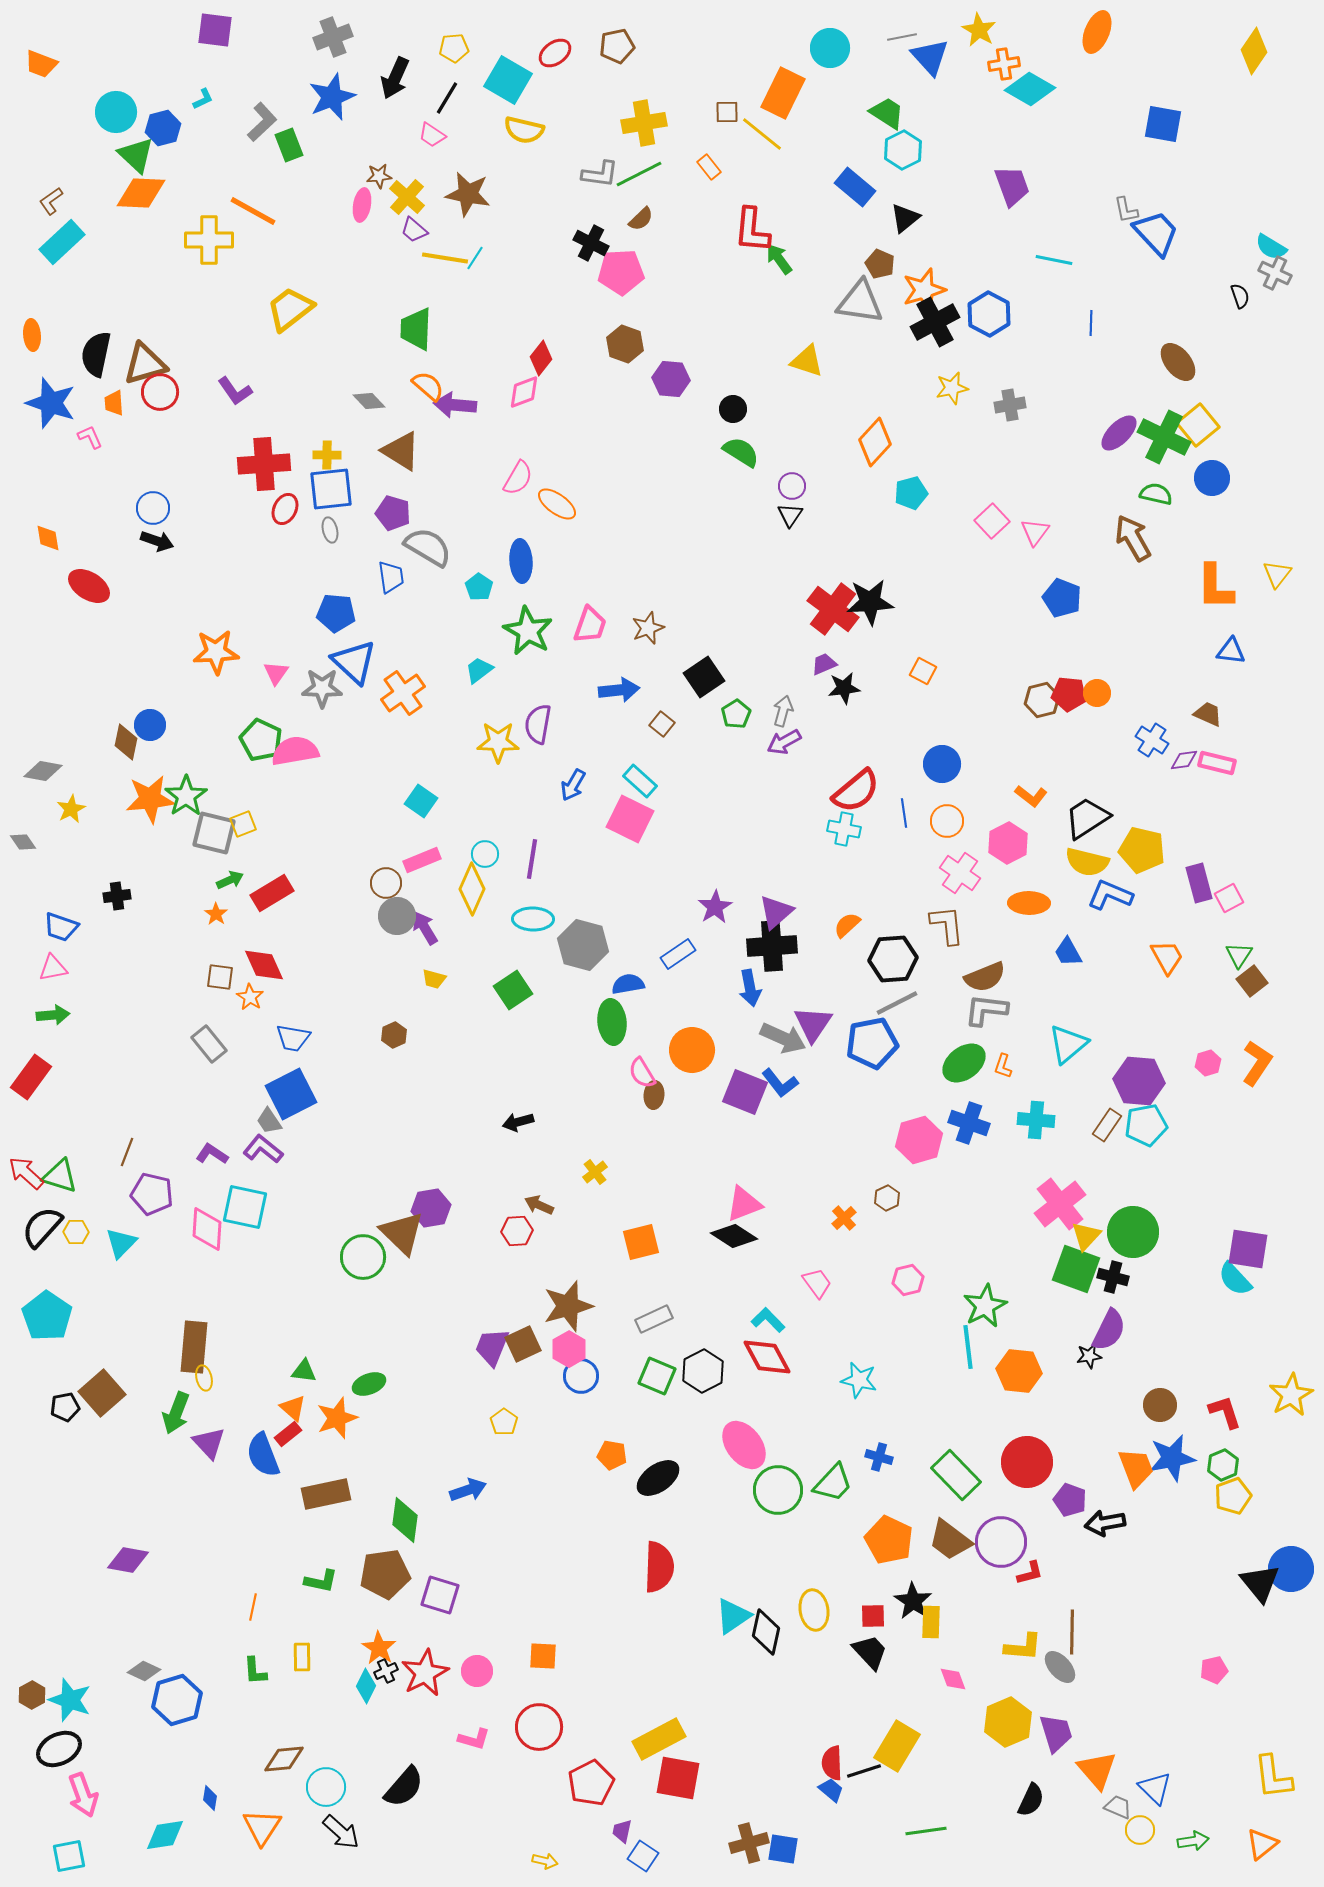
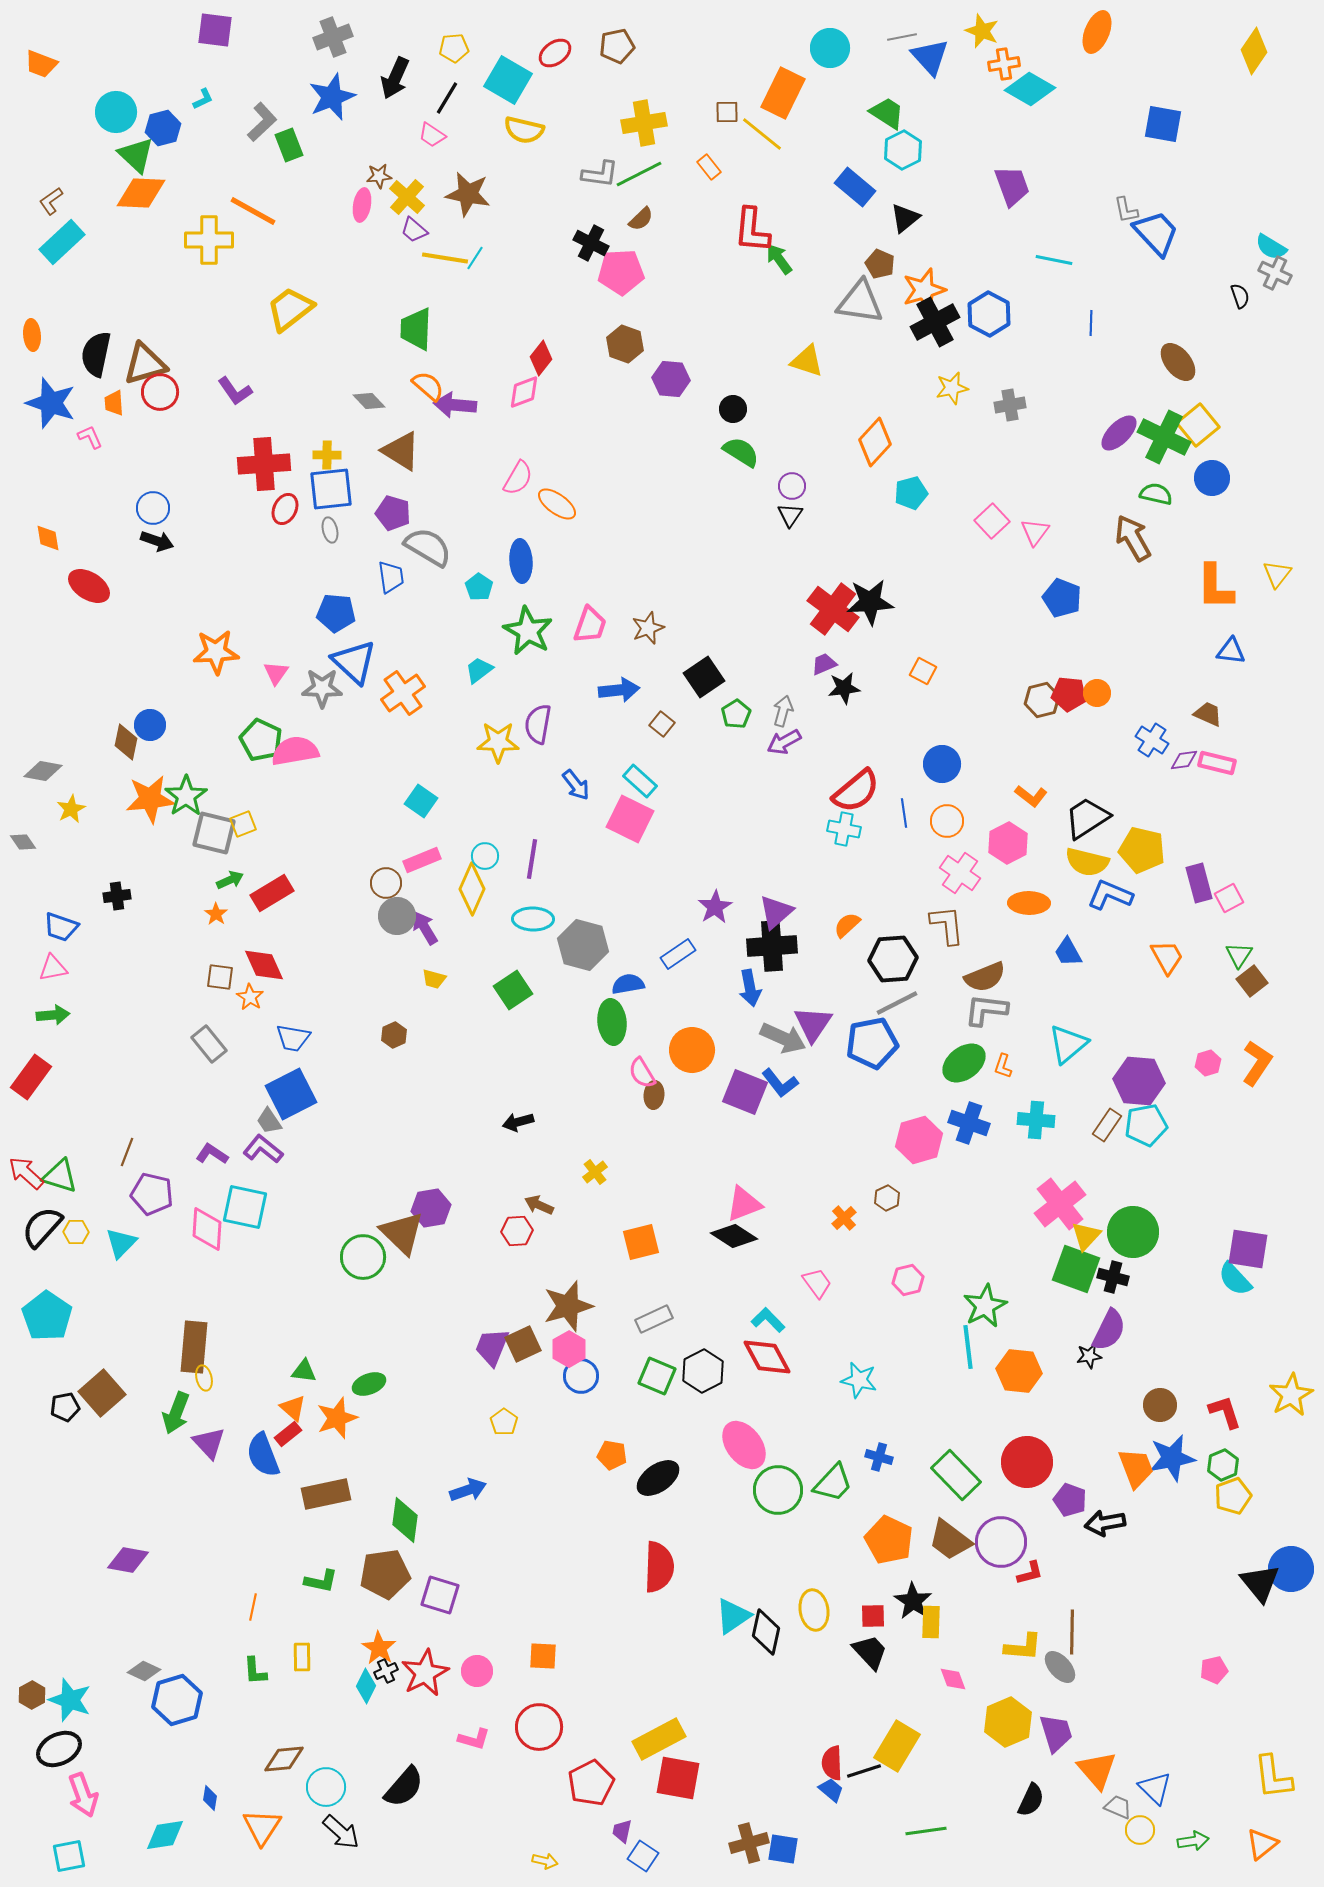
yellow star at (979, 30): moved 3 px right, 1 px down; rotated 8 degrees counterclockwise
blue arrow at (573, 785): moved 3 px right; rotated 68 degrees counterclockwise
cyan circle at (485, 854): moved 2 px down
